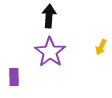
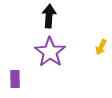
purple rectangle: moved 1 px right, 2 px down
